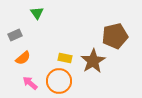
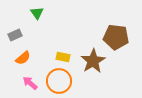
brown pentagon: moved 1 px right, 1 px down; rotated 20 degrees clockwise
yellow rectangle: moved 2 px left, 1 px up
